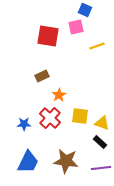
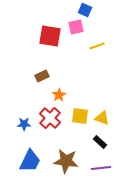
red square: moved 2 px right
yellow triangle: moved 5 px up
blue trapezoid: moved 2 px right, 1 px up
